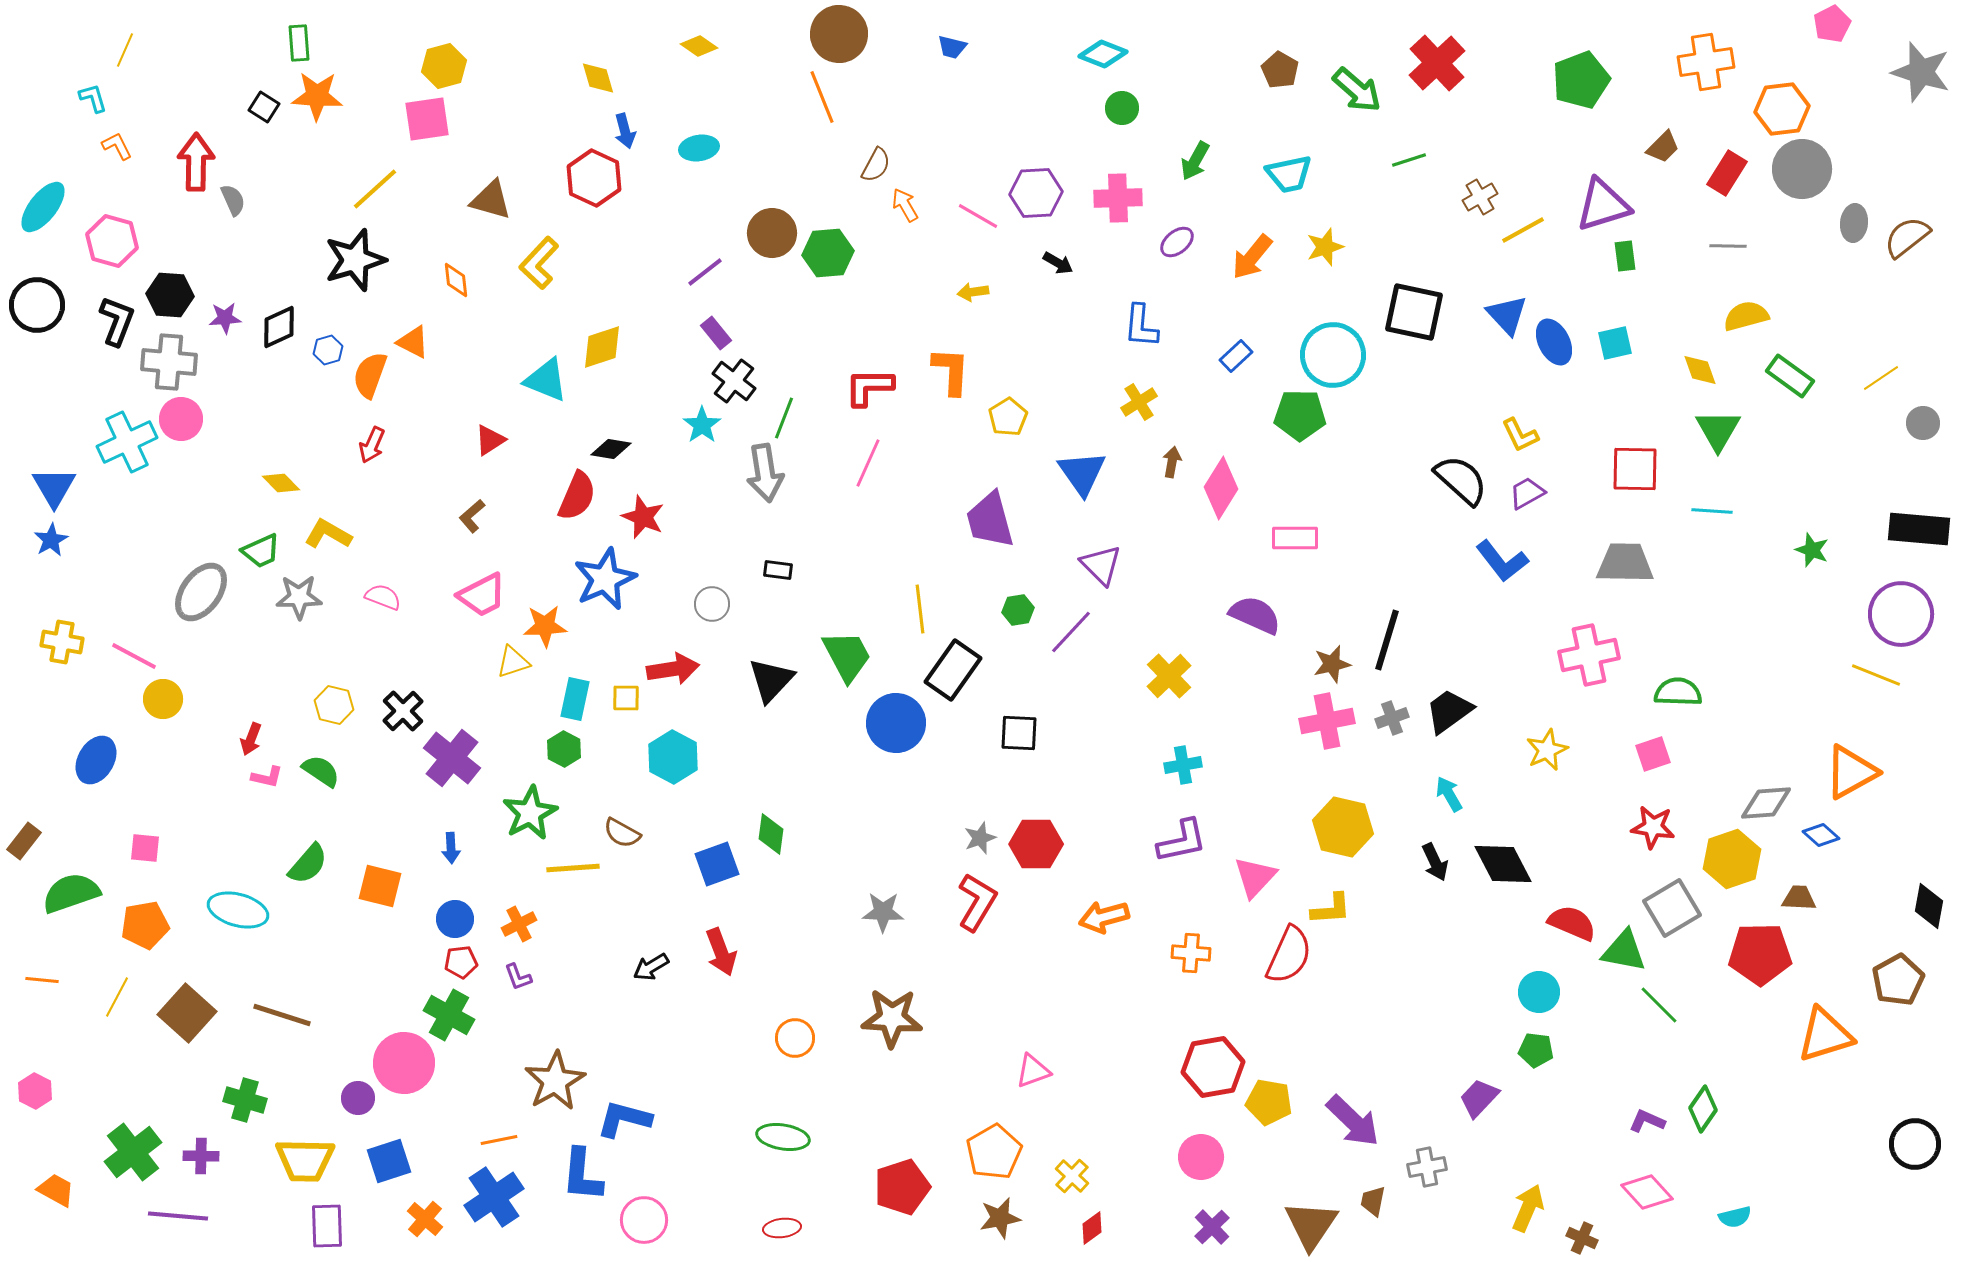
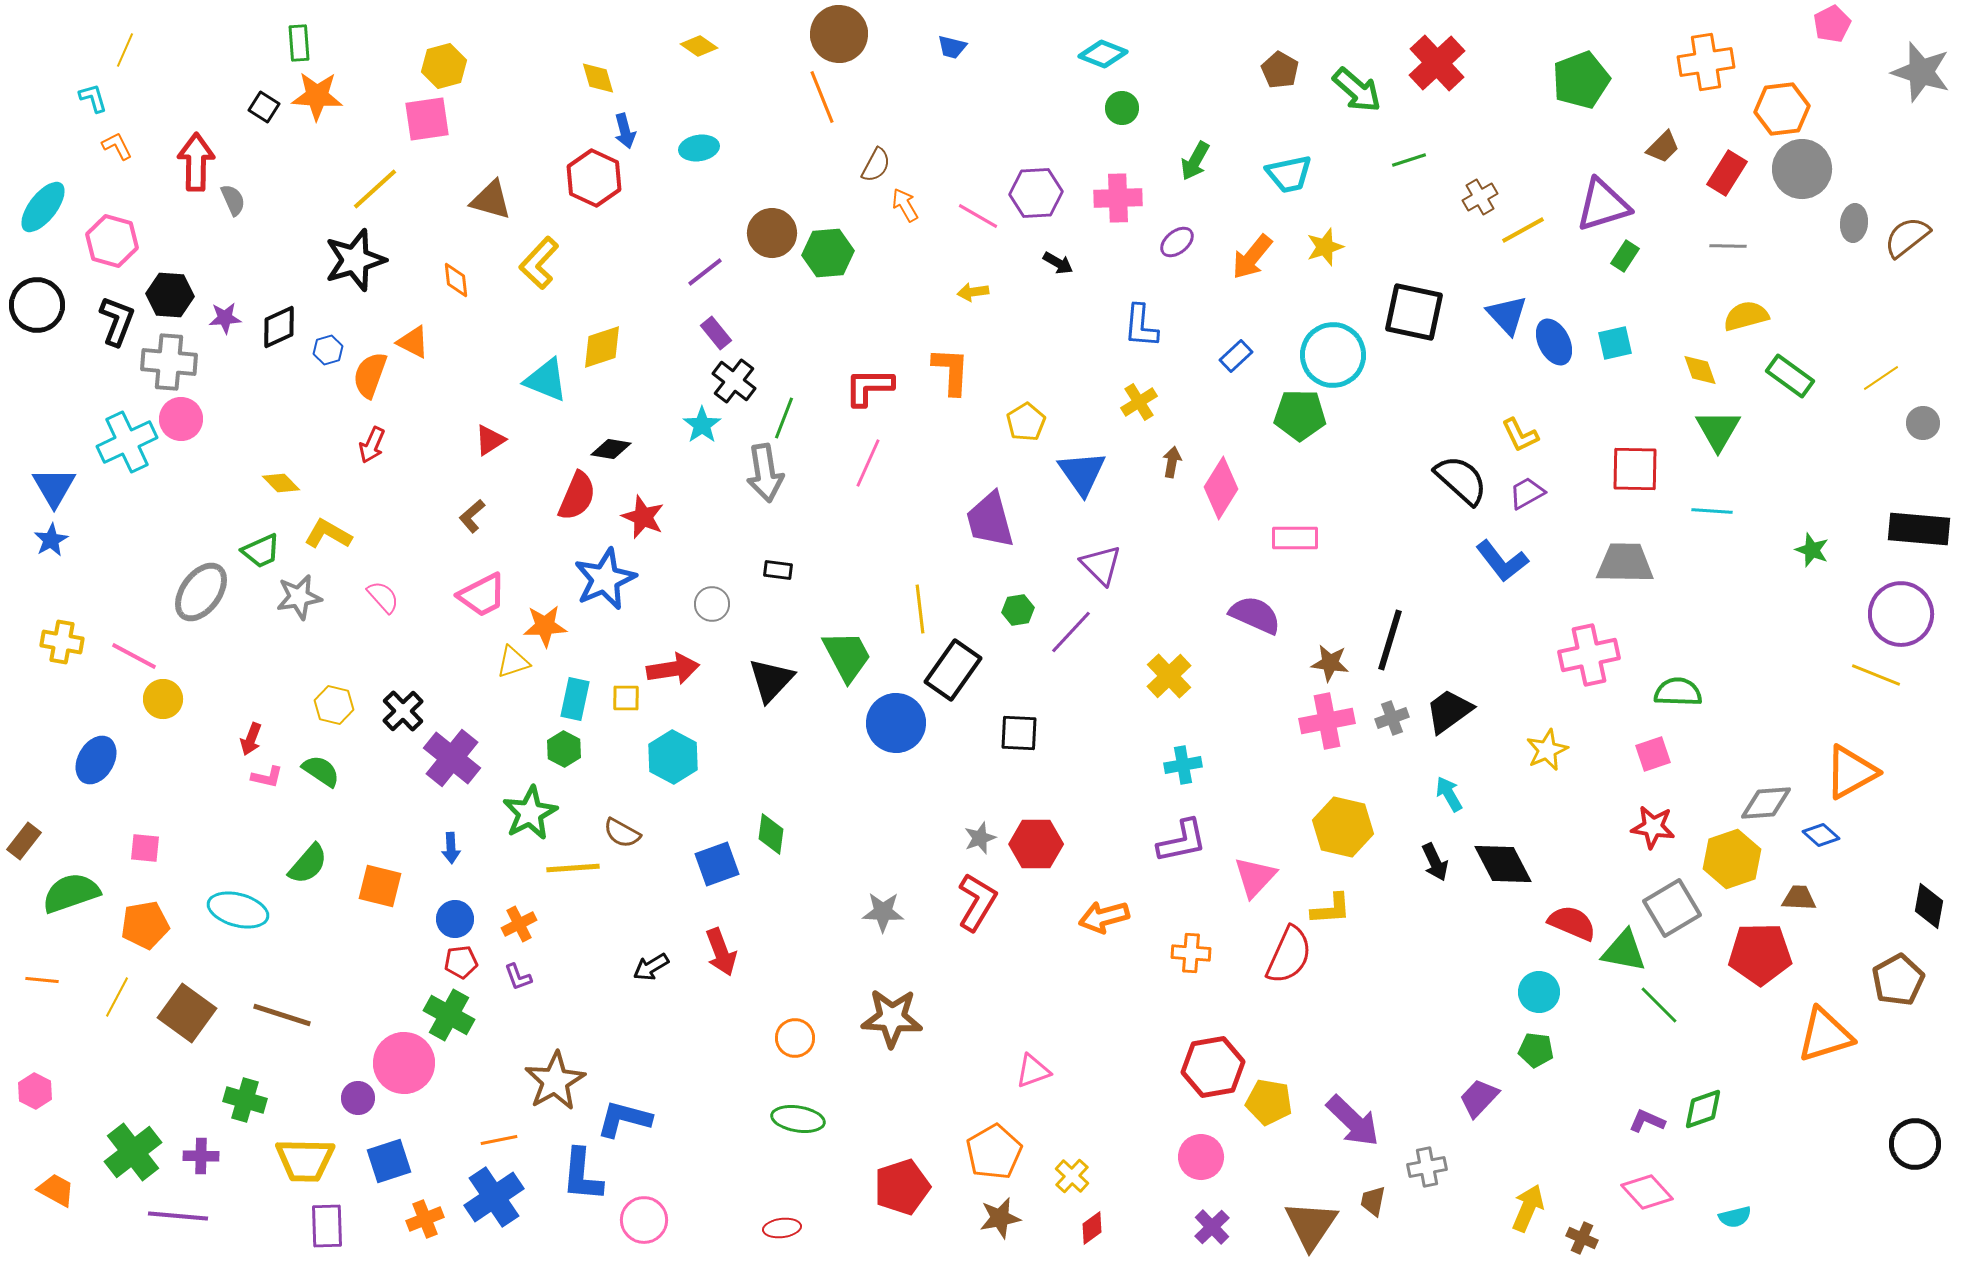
green rectangle at (1625, 256): rotated 40 degrees clockwise
yellow pentagon at (1008, 417): moved 18 px right, 5 px down
gray star at (299, 597): rotated 9 degrees counterclockwise
pink semicircle at (383, 597): rotated 27 degrees clockwise
black line at (1387, 640): moved 3 px right
brown star at (1332, 664): moved 2 px left, 1 px up; rotated 21 degrees clockwise
brown square at (187, 1013): rotated 6 degrees counterclockwise
green diamond at (1703, 1109): rotated 36 degrees clockwise
green ellipse at (783, 1137): moved 15 px right, 18 px up
orange cross at (425, 1219): rotated 27 degrees clockwise
